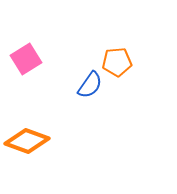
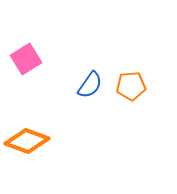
orange pentagon: moved 14 px right, 24 px down
